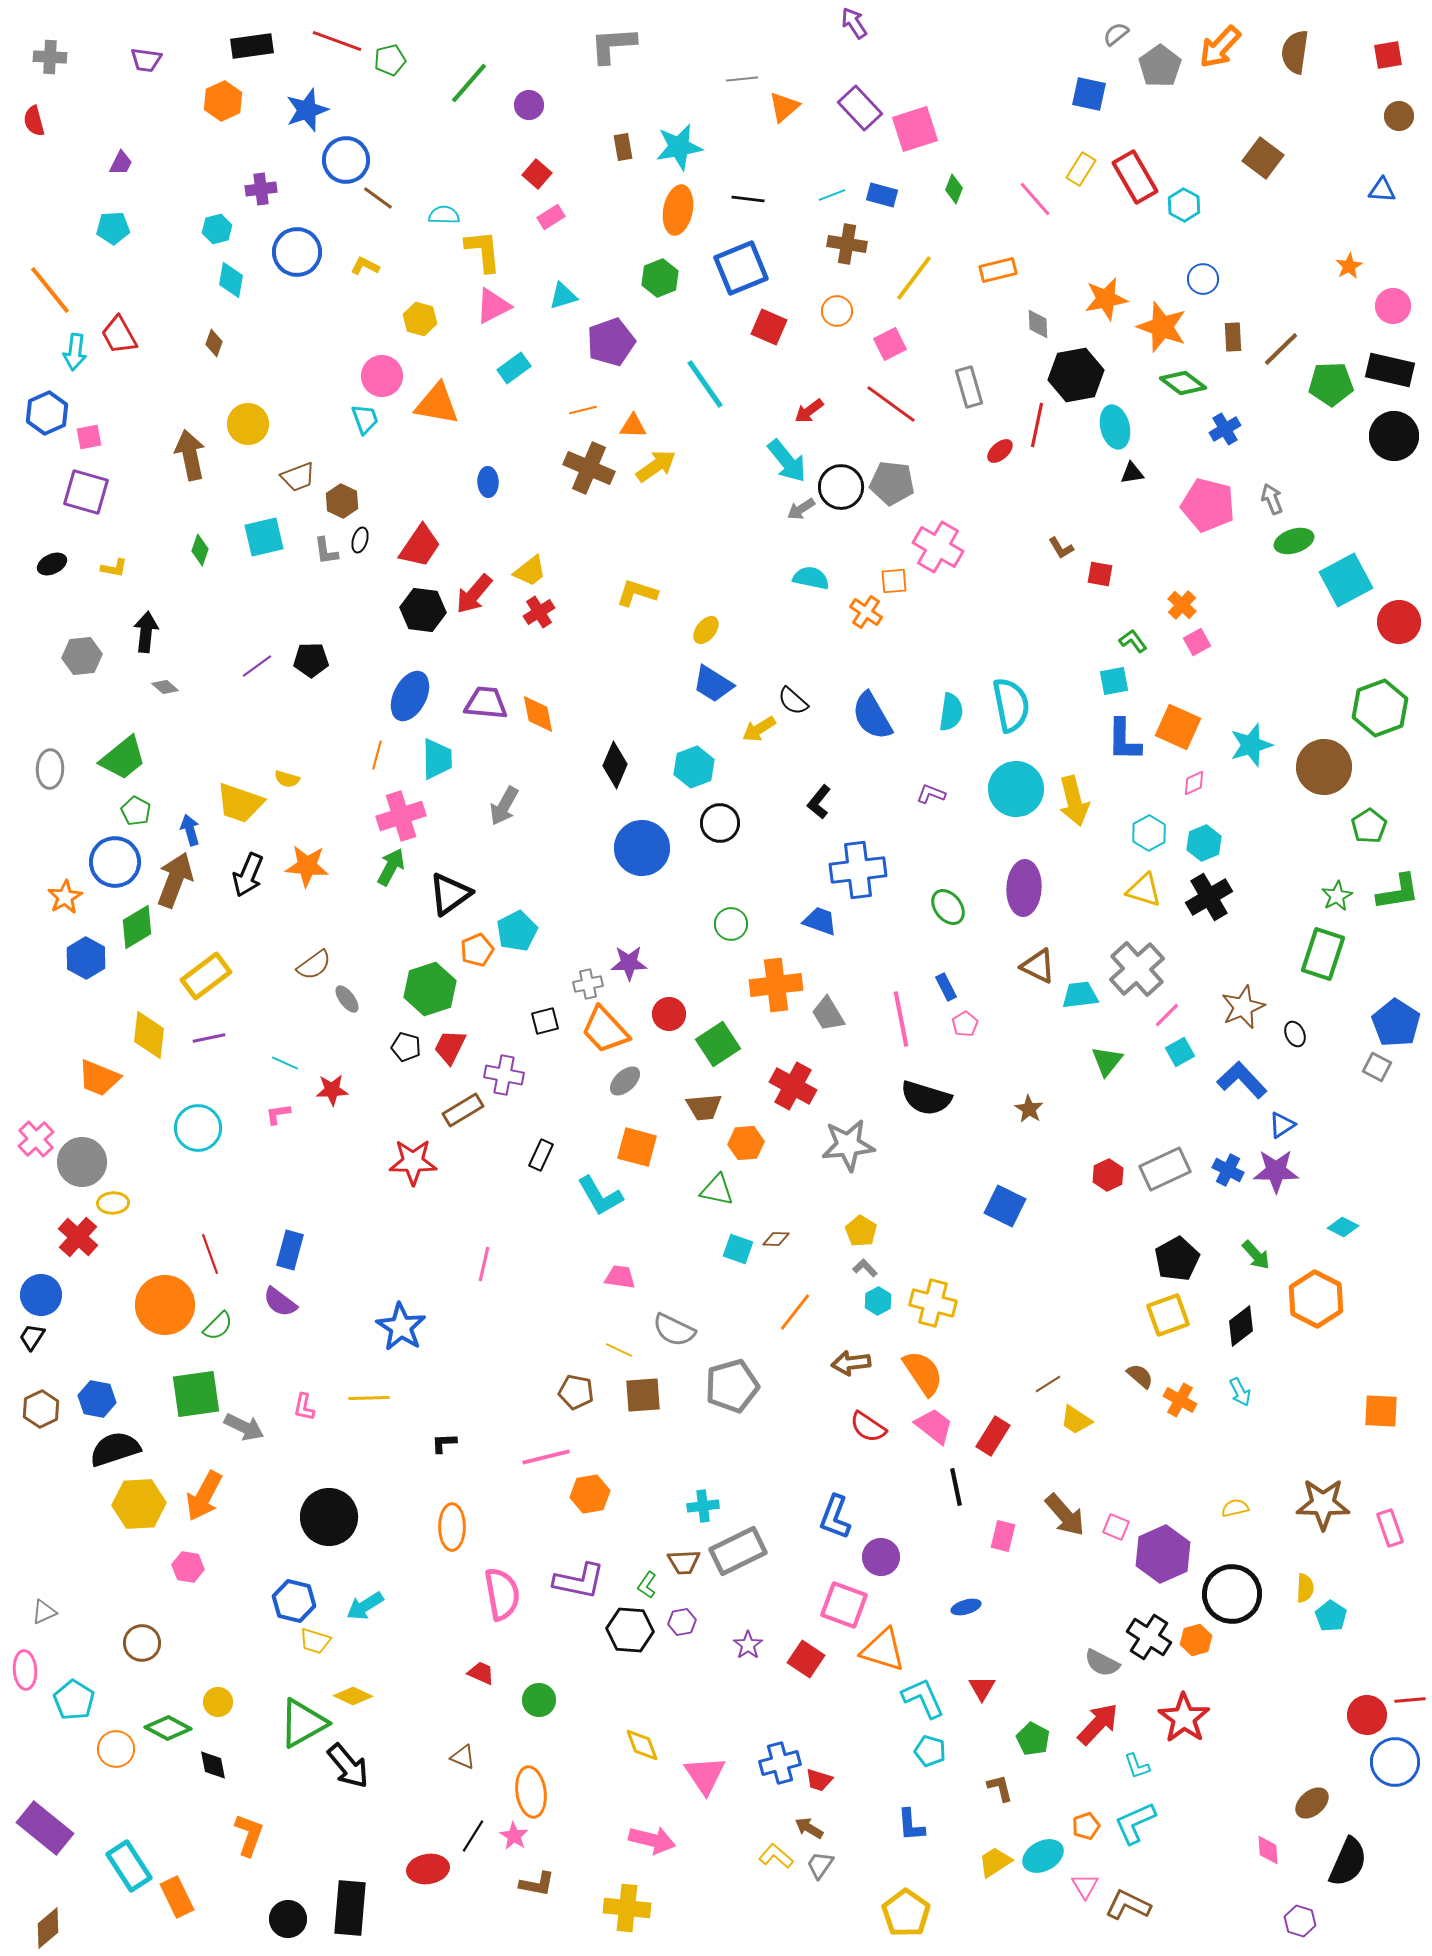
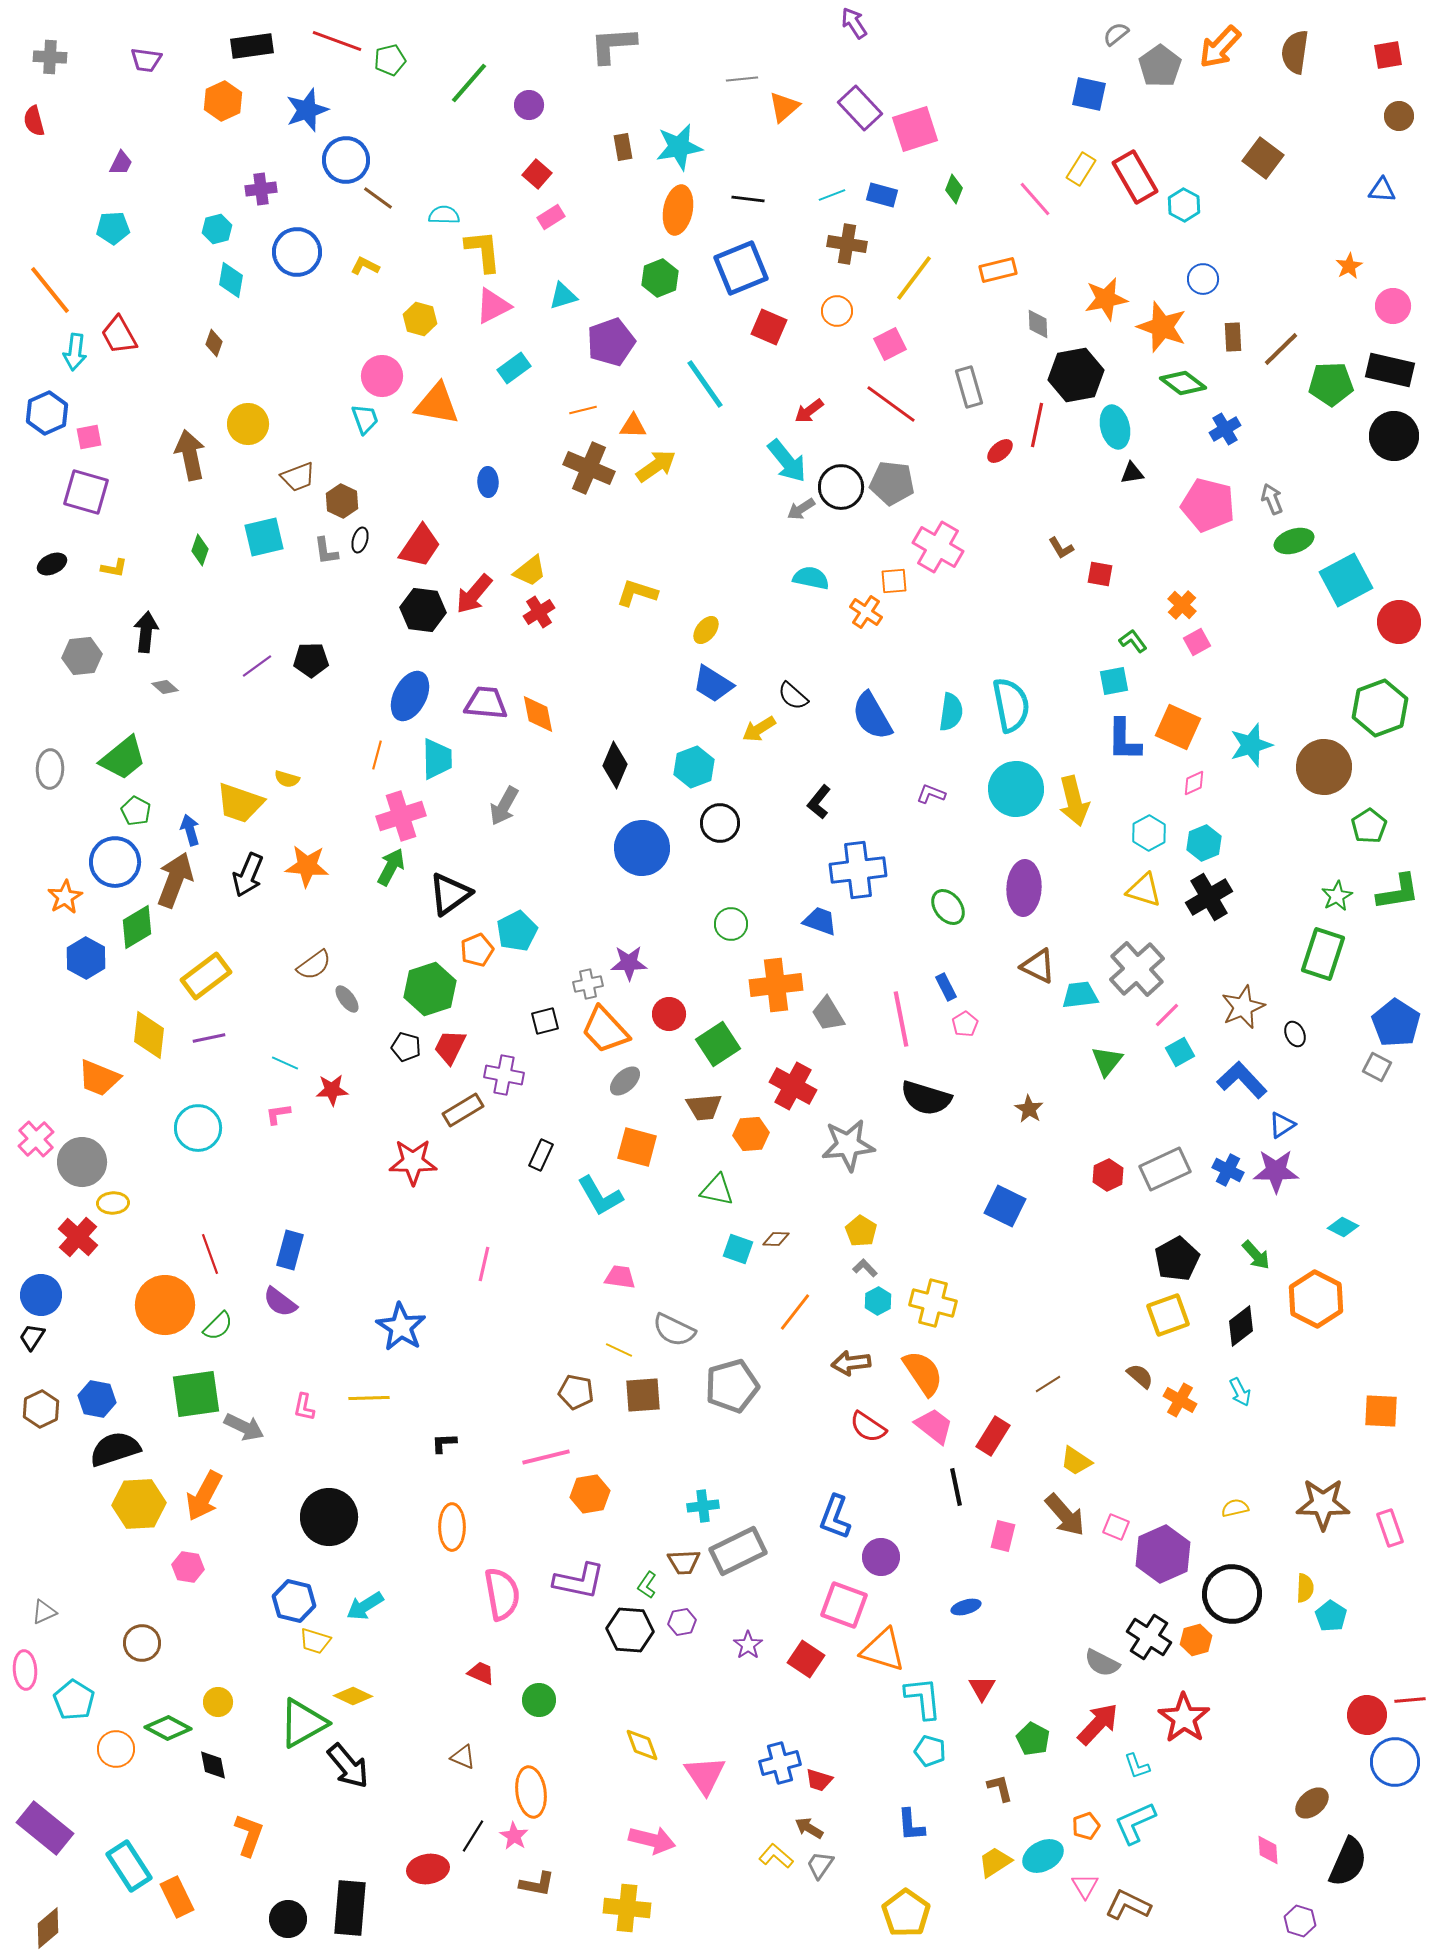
black semicircle at (793, 701): moved 5 px up
orange hexagon at (746, 1143): moved 5 px right, 9 px up
yellow trapezoid at (1076, 1420): moved 41 px down
cyan L-shape at (923, 1698): rotated 18 degrees clockwise
